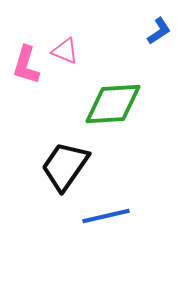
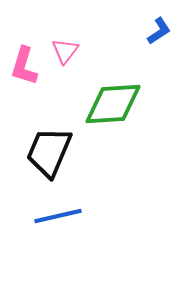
pink triangle: rotated 44 degrees clockwise
pink L-shape: moved 2 px left, 1 px down
black trapezoid: moved 16 px left, 14 px up; rotated 12 degrees counterclockwise
blue line: moved 48 px left
